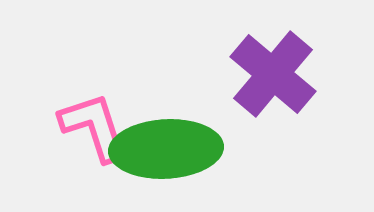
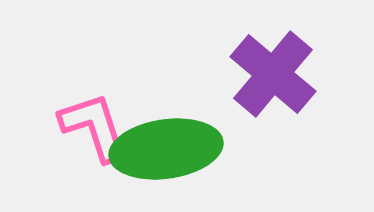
green ellipse: rotated 5 degrees counterclockwise
